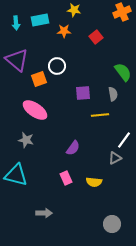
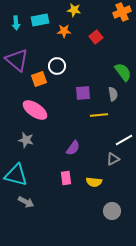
yellow line: moved 1 px left
white line: rotated 24 degrees clockwise
gray triangle: moved 2 px left, 1 px down
pink rectangle: rotated 16 degrees clockwise
gray arrow: moved 18 px left, 11 px up; rotated 28 degrees clockwise
gray circle: moved 13 px up
